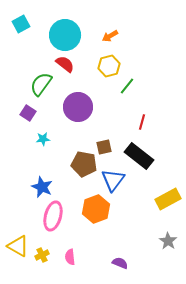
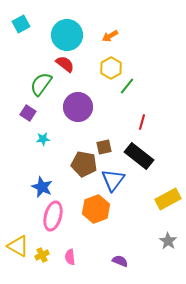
cyan circle: moved 2 px right
yellow hexagon: moved 2 px right, 2 px down; rotated 15 degrees counterclockwise
purple semicircle: moved 2 px up
